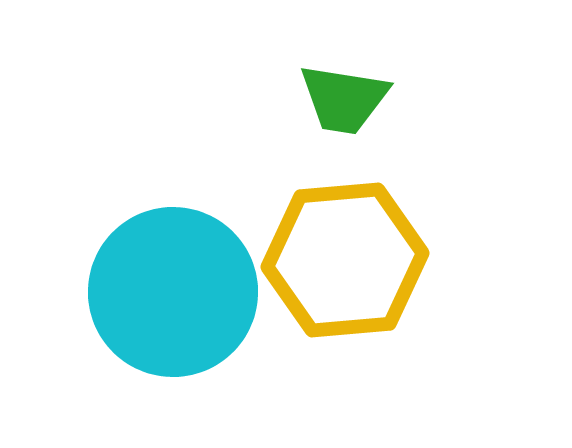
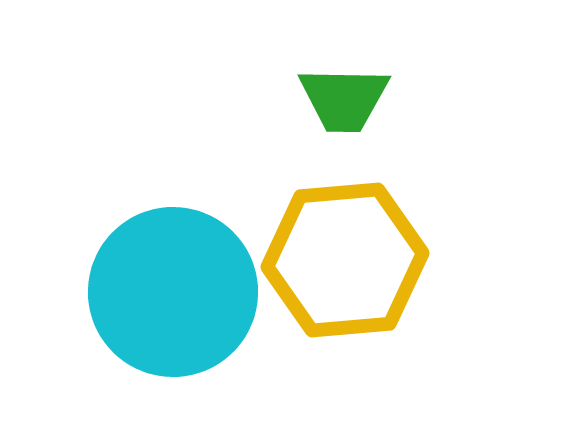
green trapezoid: rotated 8 degrees counterclockwise
